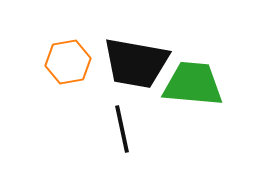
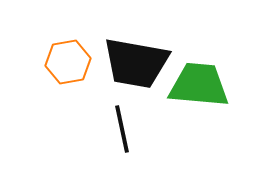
green trapezoid: moved 6 px right, 1 px down
